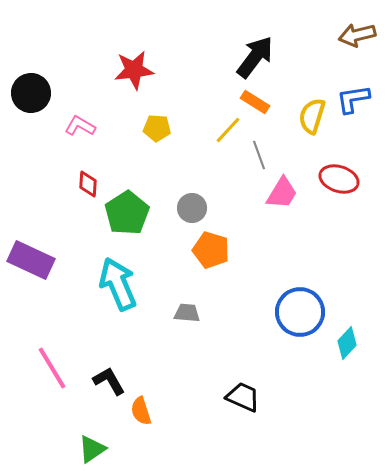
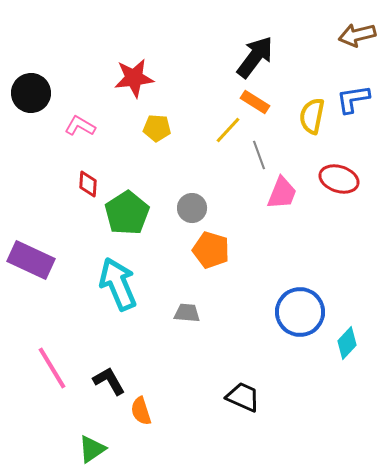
red star: moved 8 px down
yellow semicircle: rotated 6 degrees counterclockwise
pink trapezoid: rotated 9 degrees counterclockwise
